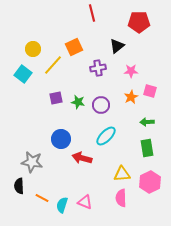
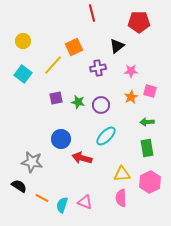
yellow circle: moved 10 px left, 8 px up
black semicircle: rotated 126 degrees clockwise
